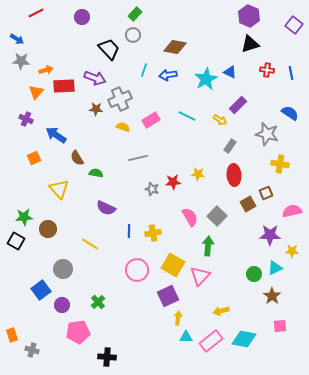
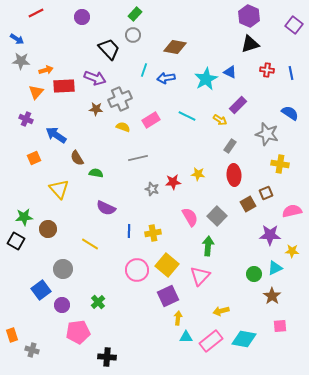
blue arrow at (168, 75): moved 2 px left, 3 px down
yellow square at (173, 265): moved 6 px left; rotated 10 degrees clockwise
